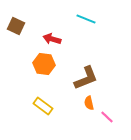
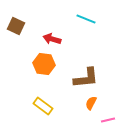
brown L-shape: rotated 16 degrees clockwise
orange semicircle: moved 2 px right; rotated 40 degrees clockwise
pink line: moved 1 px right, 3 px down; rotated 56 degrees counterclockwise
